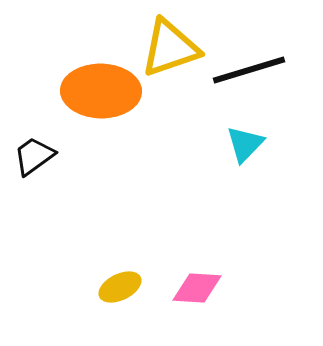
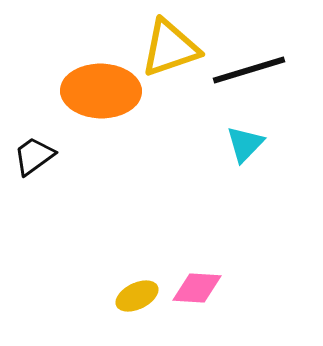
yellow ellipse: moved 17 px right, 9 px down
